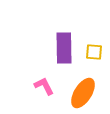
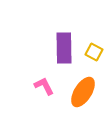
yellow square: rotated 24 degrees clockwise
orange ellipse: moved 1 px up
